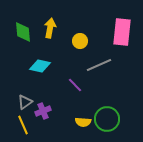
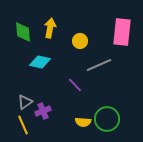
cyan diamond: moved 4 px up
